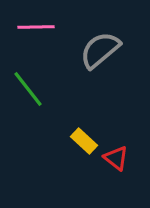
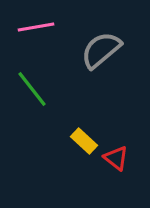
pink line: rotated 9 degrees counterclockwise
gray semicircle: moved 1 px right
green line: moved 4 px right
